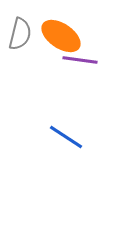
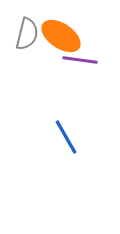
gray semicircle: moved 7 px right
blue line: rotated 27 degrees clockwise
